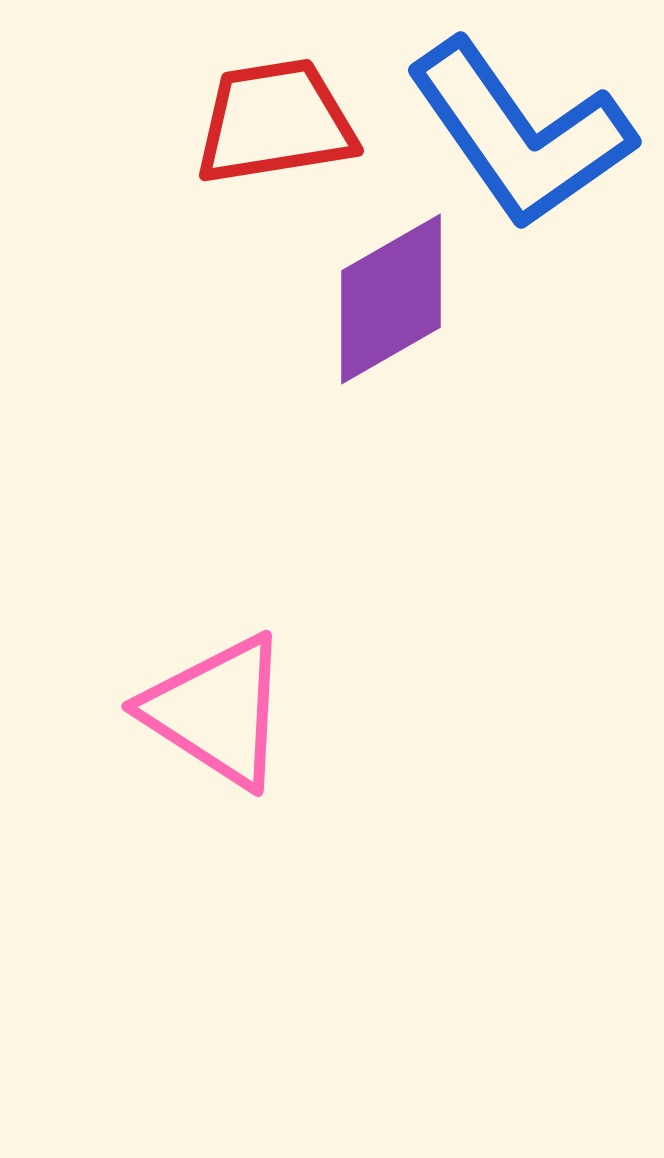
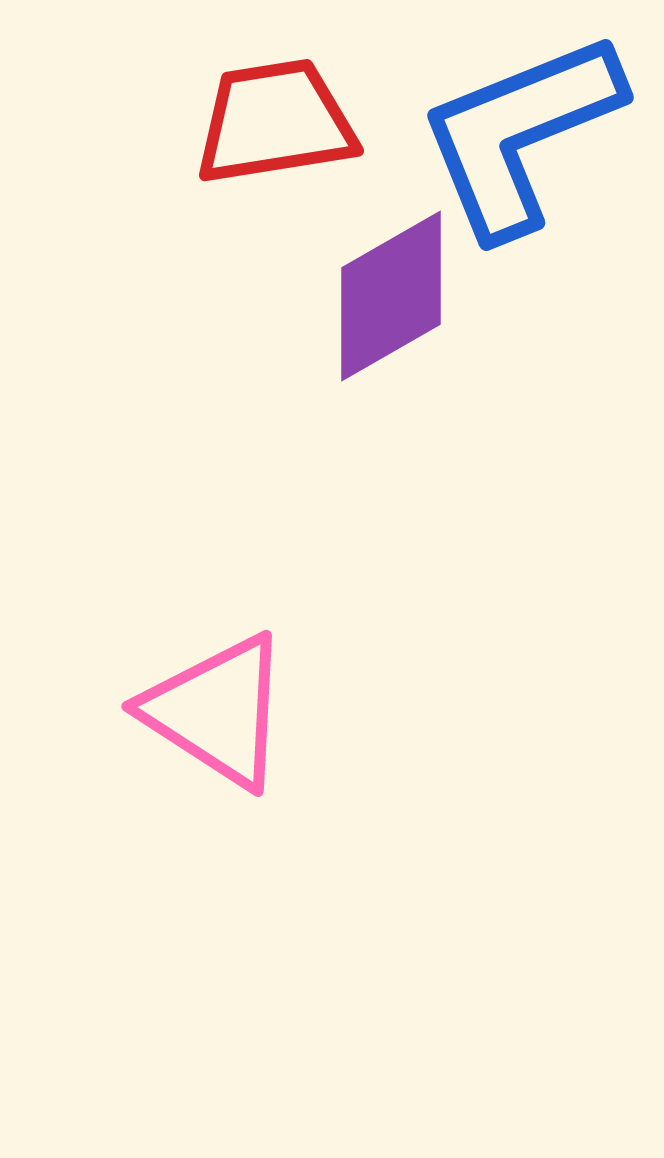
blue L-shape: rotated 103 degrees clockwise
purple diamond: moved 3 px up
